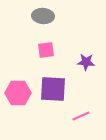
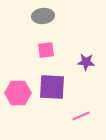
gray ellipse: rotated 10 degrees counterclockwise
purple square: moved 1 px left, 2 px up
